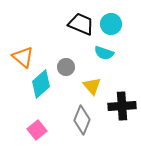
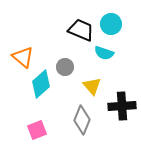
black trapezoid: moved 6 px down
gray circle: moved 1 px left
pink square: rotated 18 degrees clockwise
